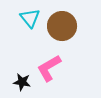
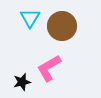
cyan triangle: rotated 10 degrees clockwise
black star: rotated 24 degrees counterclockwise
